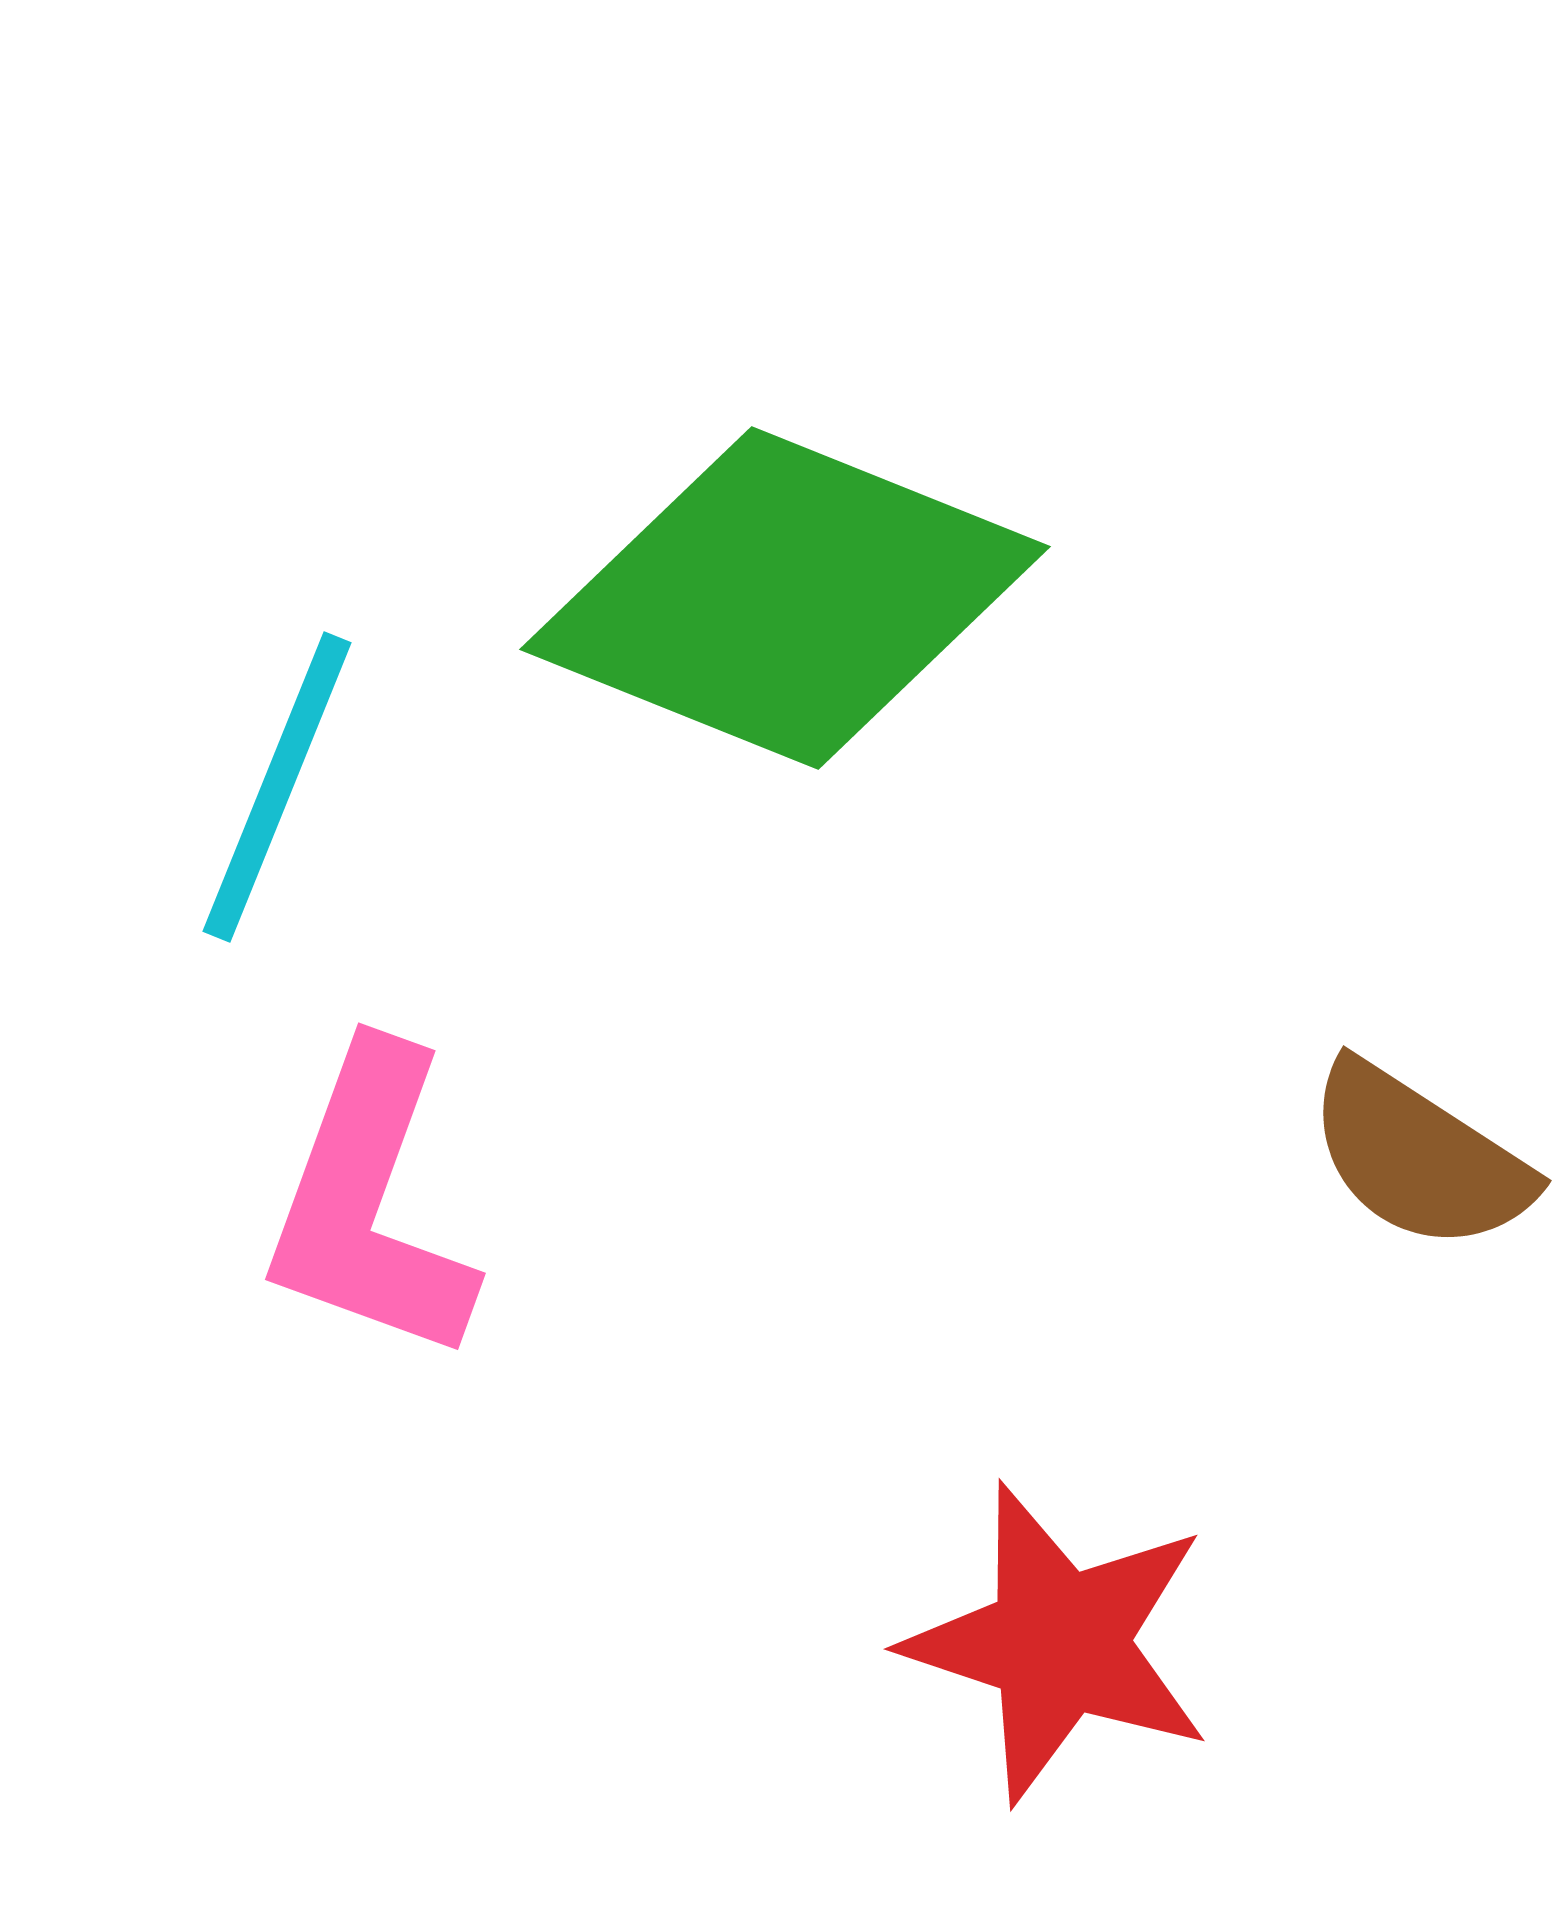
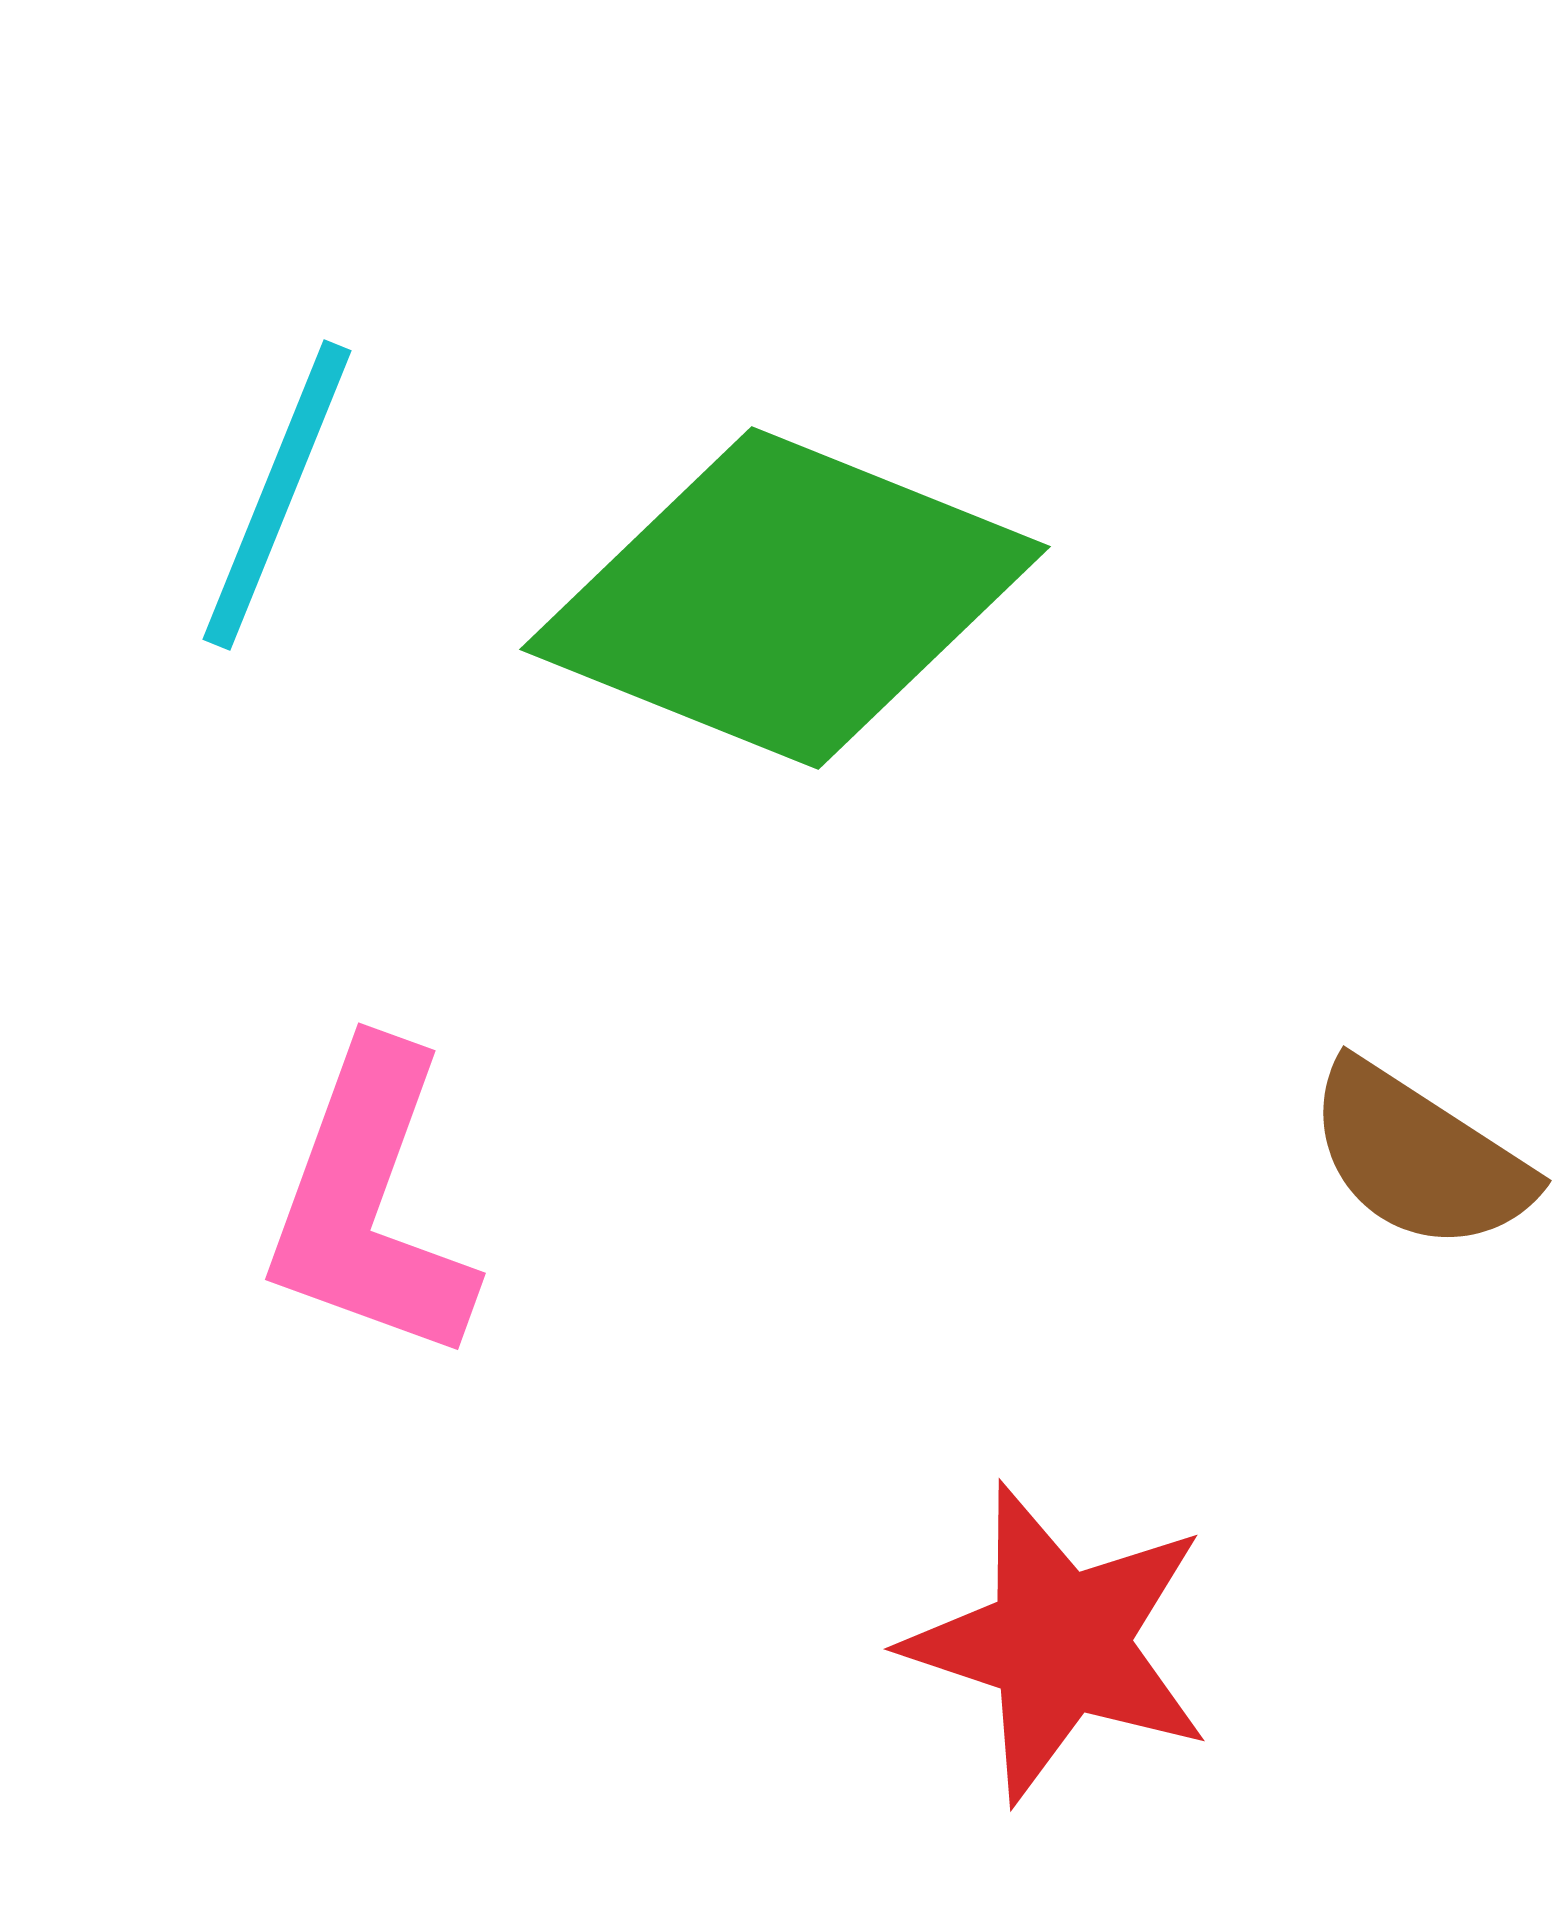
cyan line: moved 292 px up
